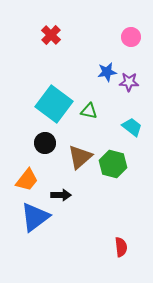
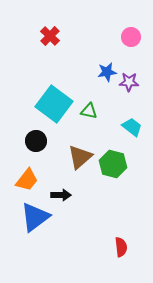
red cross: moved 1 px left, 1 px down
black circle: moved 9 px left, 2 px up
